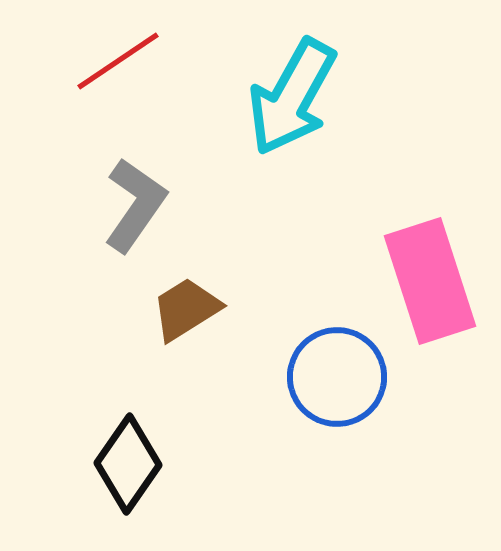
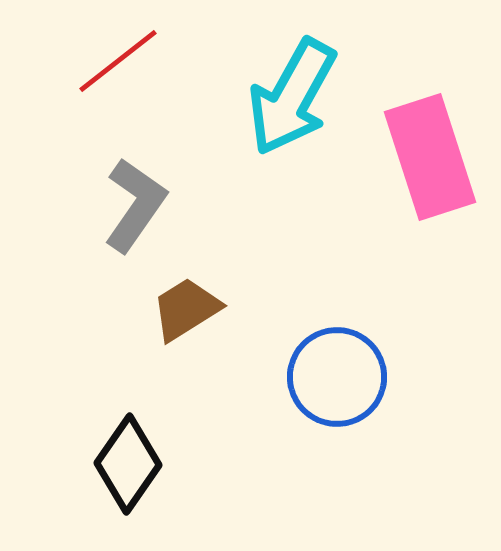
red line: rotated 4 degrees counterclockwise
pink rectangle: moved 124 px up
